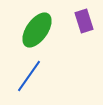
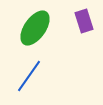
green ellipse: moved 2 px left, 2 px up
